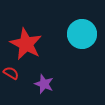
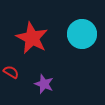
red star: moved 6 px right, 6 px up
red semicircle: moved 1 px up
